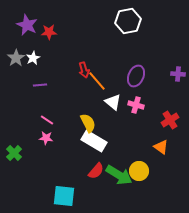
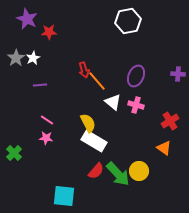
purple star: moved 6 px up
red cross: moved 1 px down
orange triangle: moved 3 px right, 1 px down
green arrow: moved 1 px left, 1 px up; rotated 16 degrees clockwise
